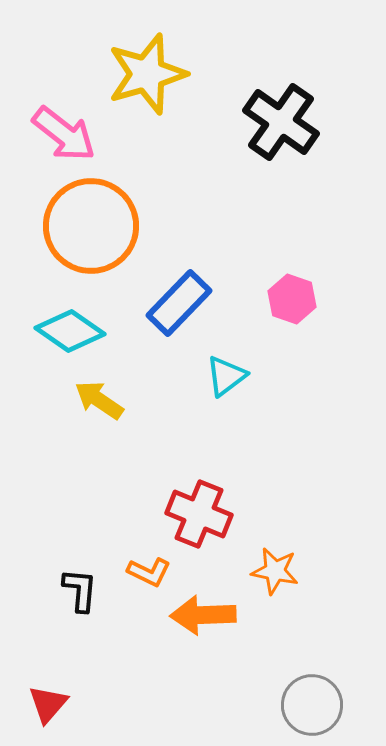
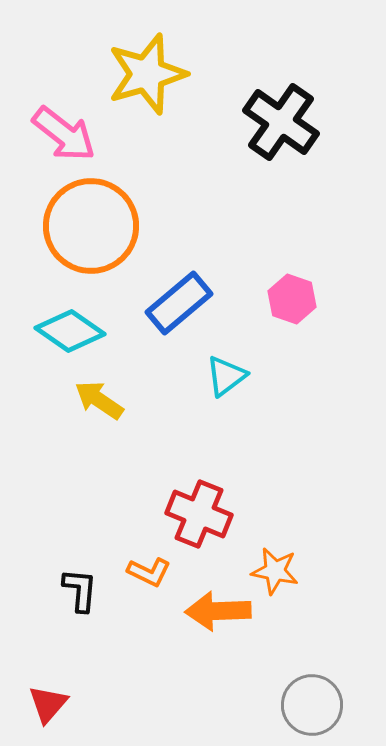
blue rectangle: rotated 6 degrees clockwise
orange arrow: moved 15 px right, 4 px up
